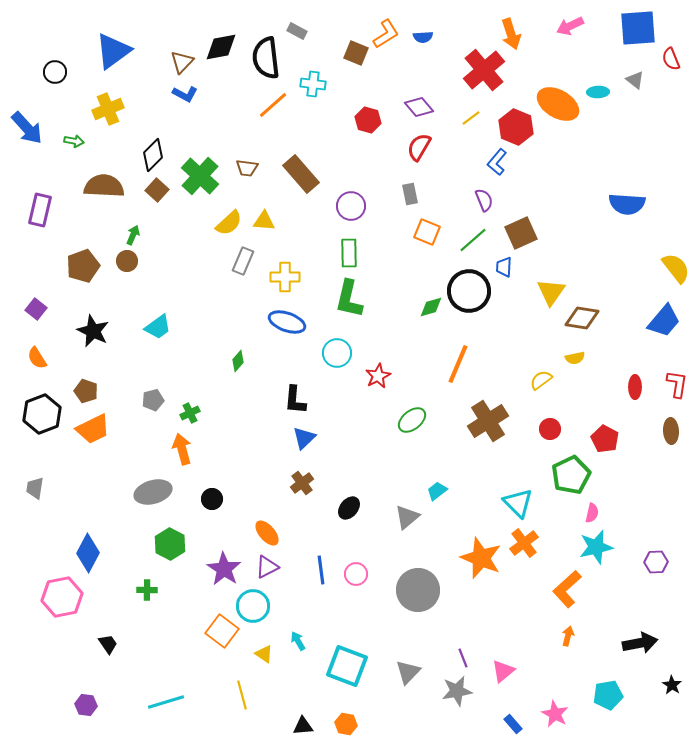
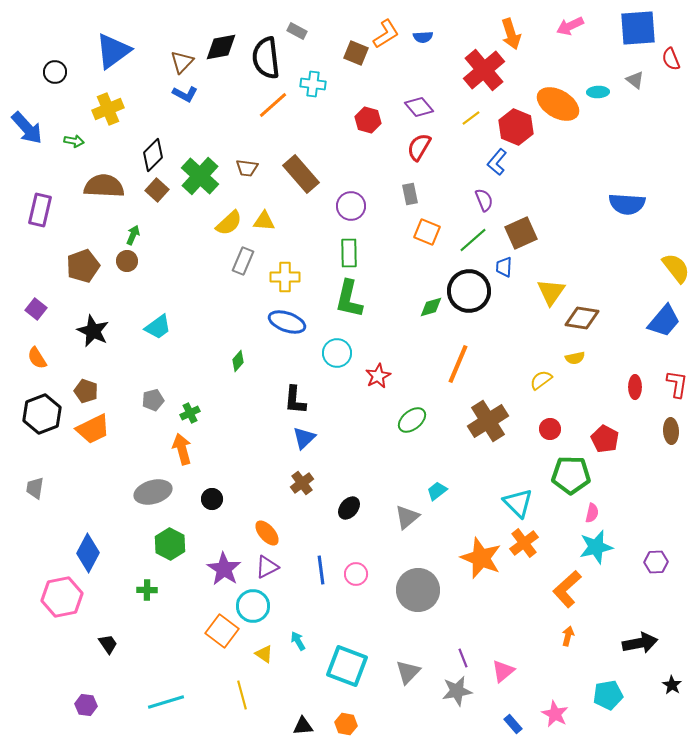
green pentagon at (571, 475): rotated 27 degrees clockwise
